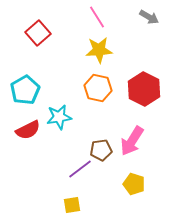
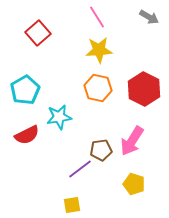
red semicircle: moved 1 px left, 5 px down
